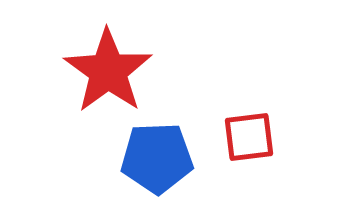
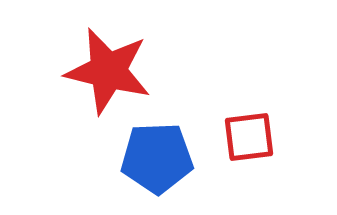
red star: rotated 22 degrees counterclockwise
